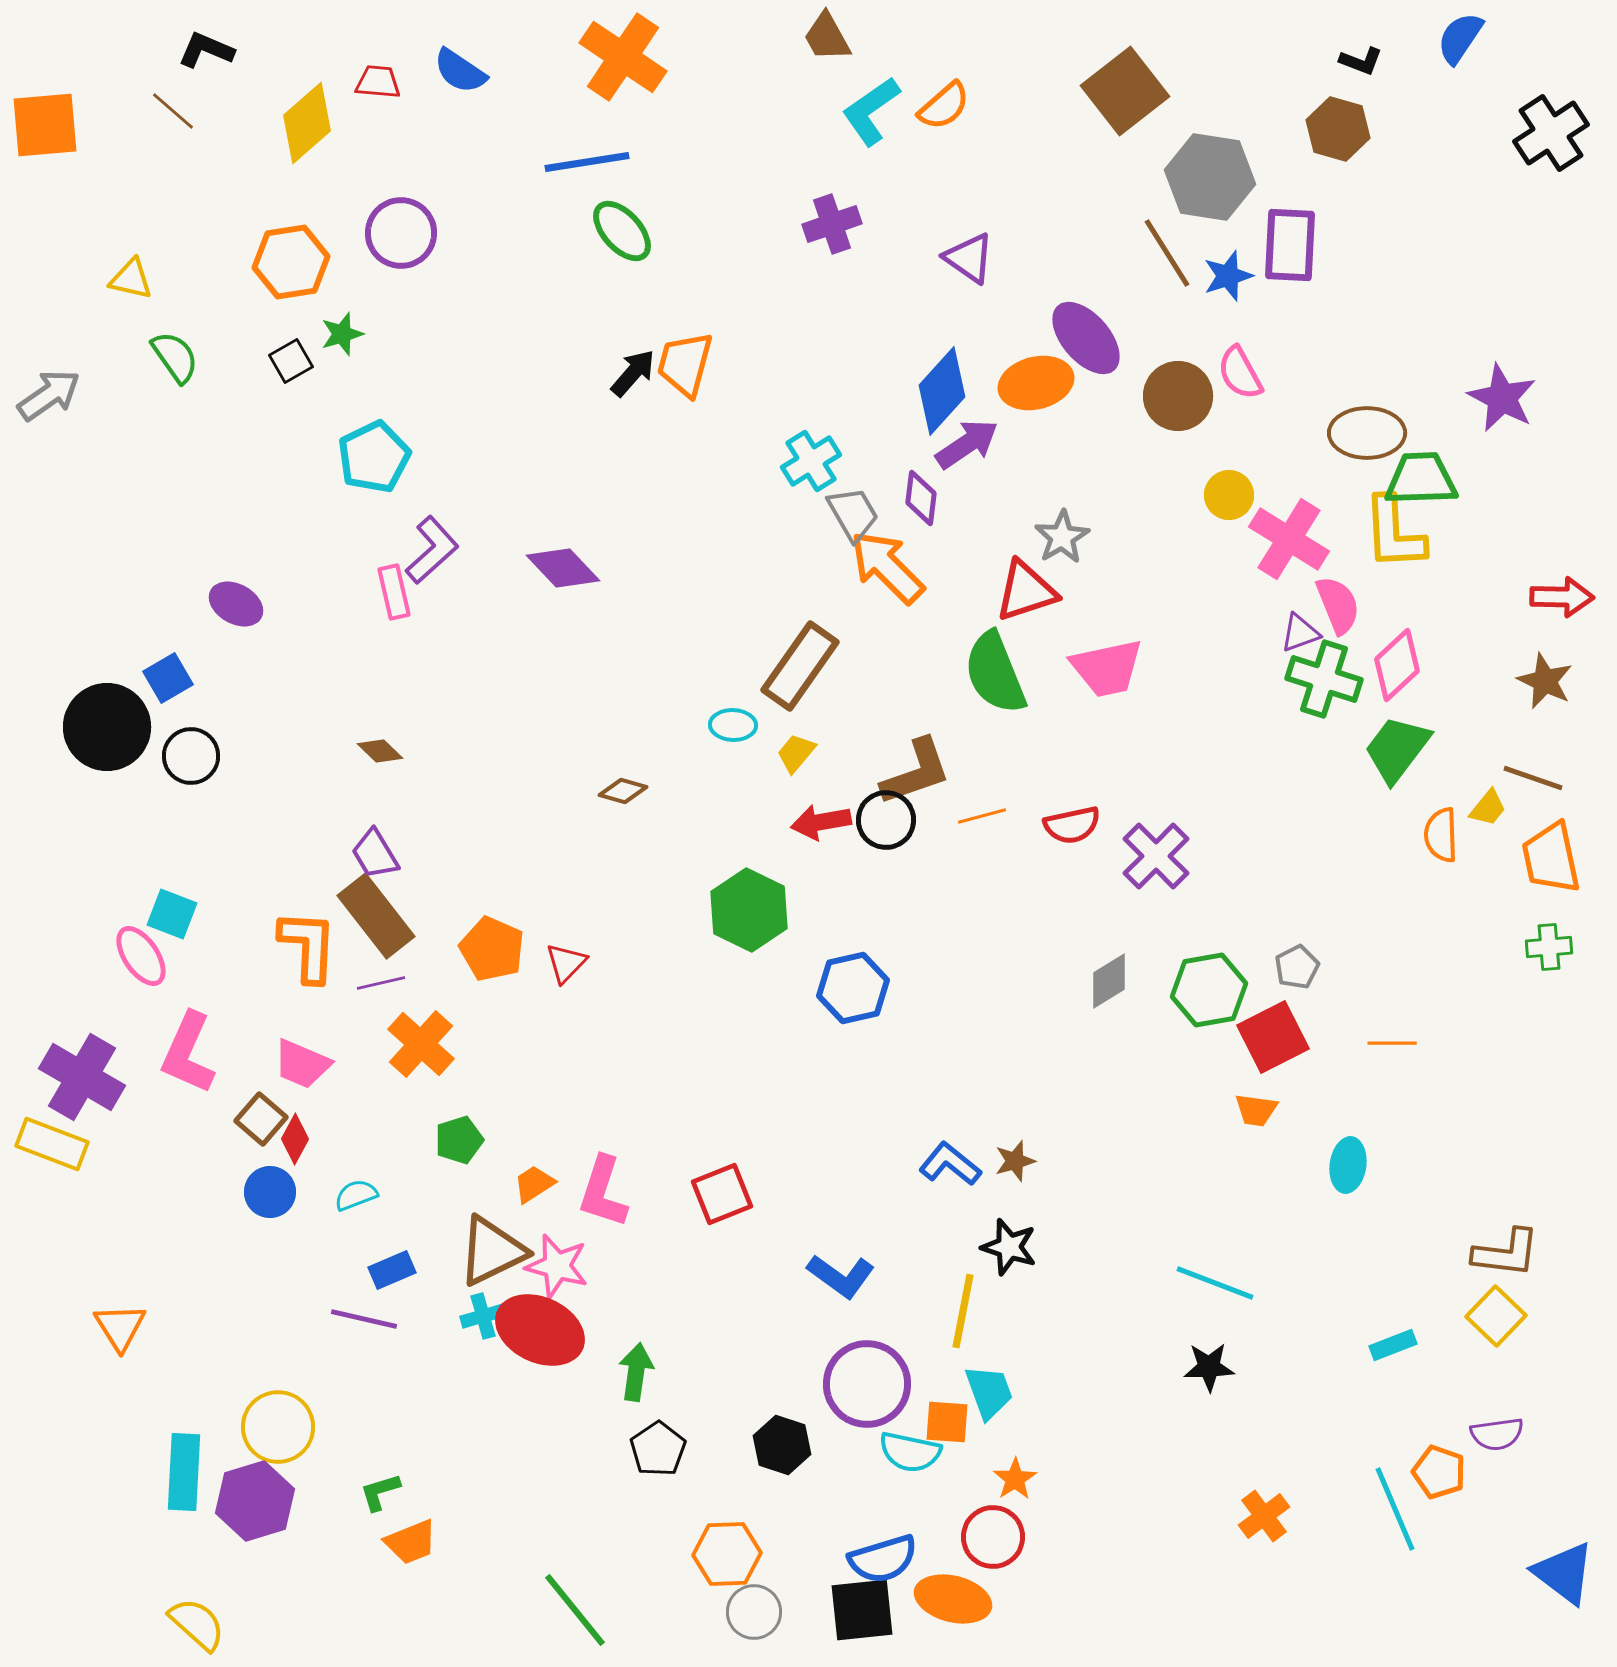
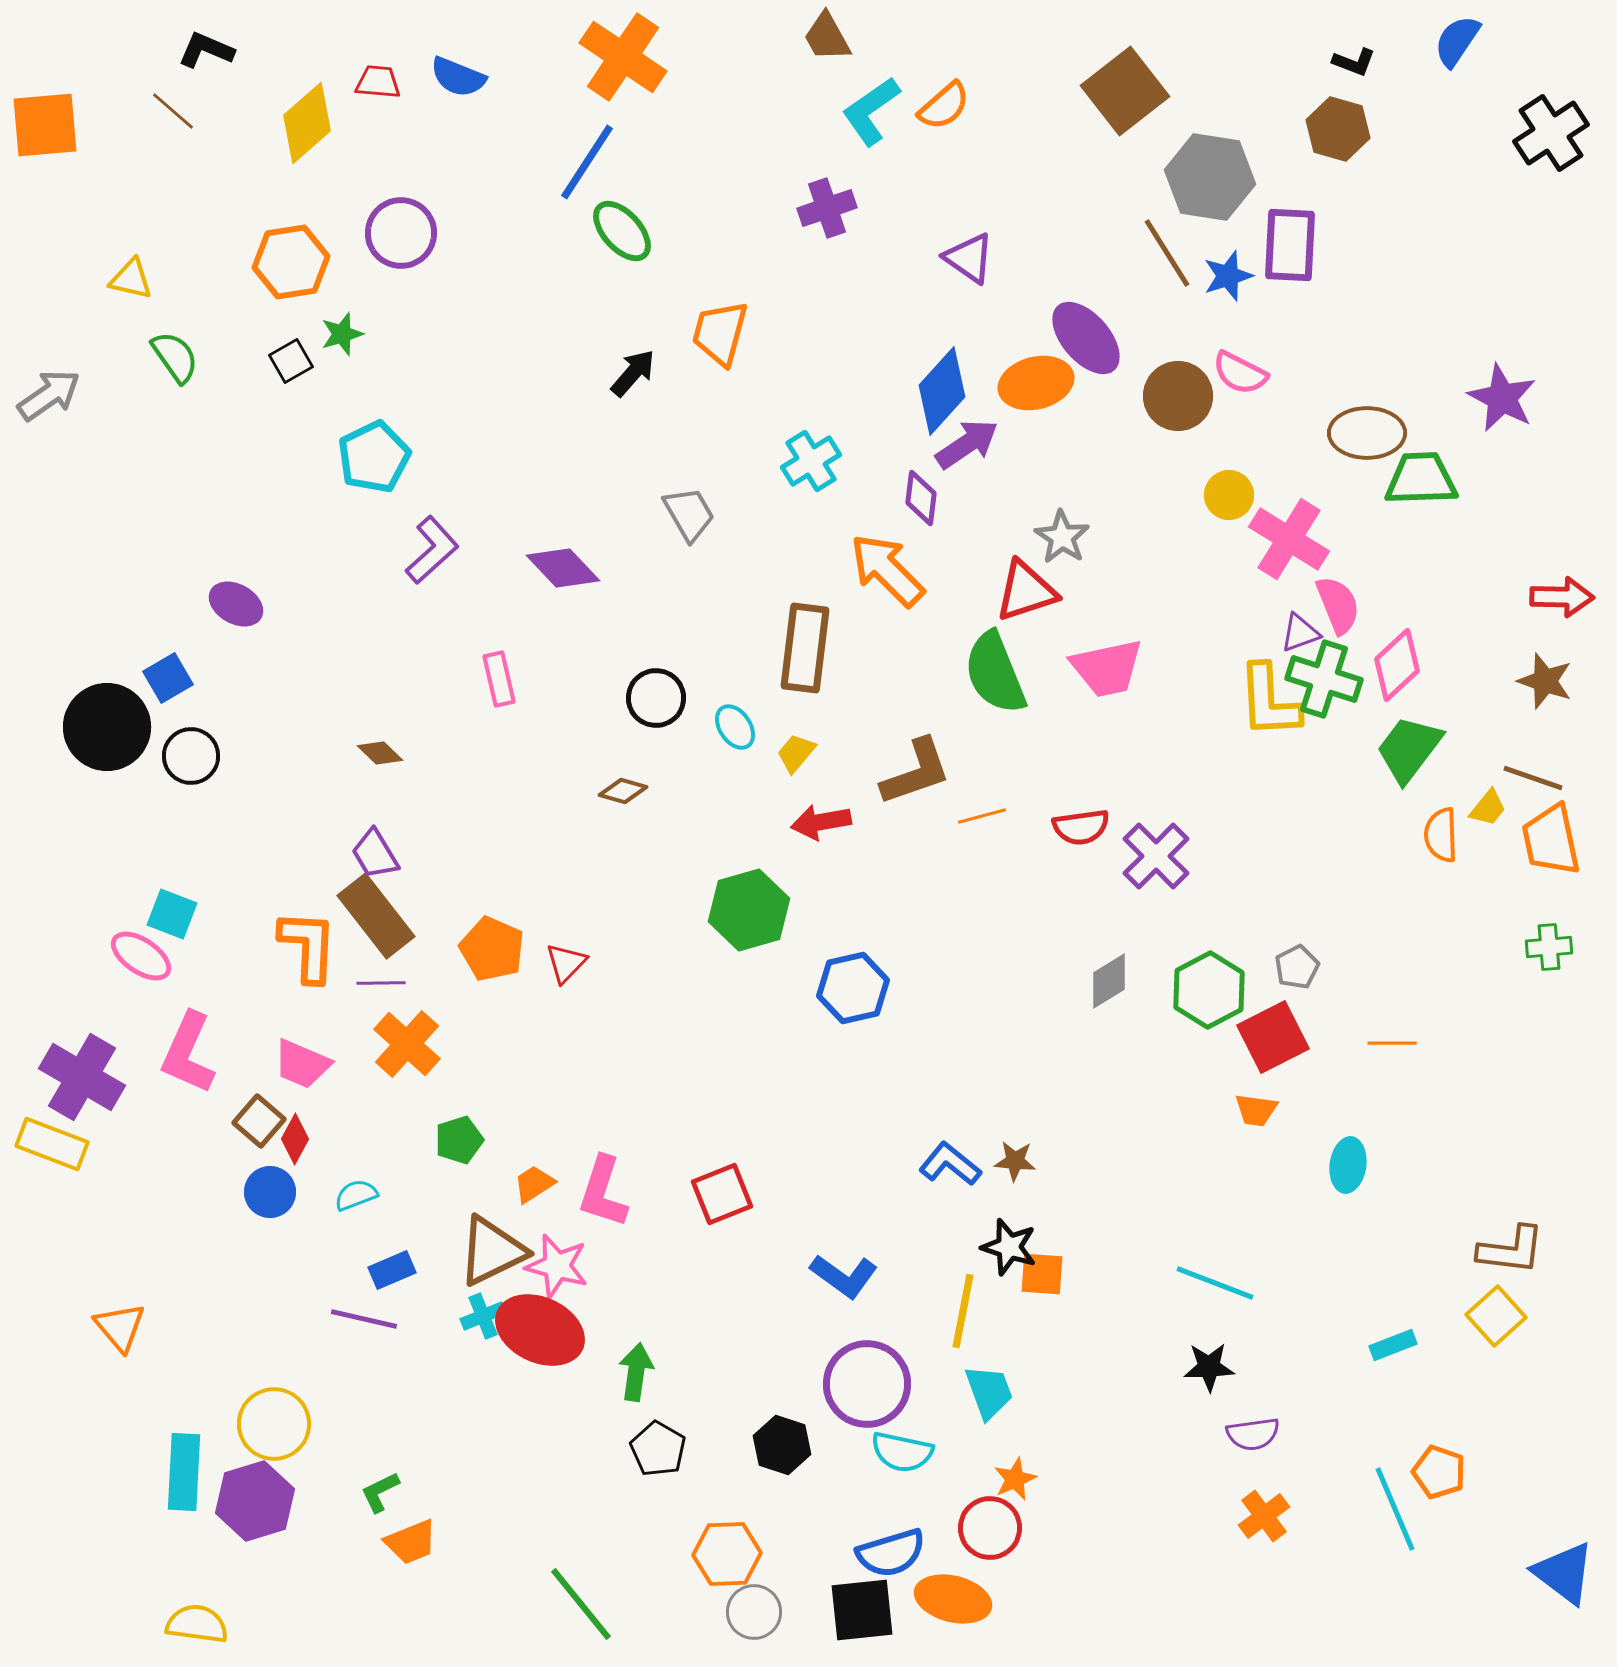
blue semicircle at (1460, 38): moved 3 px left, 3 px down
black L-shape at (1361, 61): moved 7 px left, 1 px down
blue semicircle at (460, 71): moved 2 px left, 6 px down; rotated 12 degrees counterclockwise
blue line at (587, 162): rotated 48 degrees counterclockwise
purple cross at (832, 224): moved 5 px left, 16 px up
orange trapezoid at (685, 364): moved 35 px right, 31 px up
pink semicircle at (1240, 373): rotated 34 degrees counterclockwise
gray trapezoid at (853, 514): moved 164 px left
yellow L-shape at (1394, 533): moved 125 px left, 168 px down
gray star at (1062, 537): rotated 8 degrees counterclockwise
orange arrow at (887, 567): moved 3 px down
pink rectangle at (394, 592): moved 105 px right, 87 px down
brown rectangle at (800, 666): moved 5 px right, 18 px up; rotated 28 degrees counterclockwise
brown star at (1545, 681): rotated 6 degrees counterclockwise
cyan ellipse at (733, 725): moved 2 px right, 2 px down; rotated 54 degrees clockwise
green trapezoid at (1397, 749): moved 12 px right
brown diamond at (380, 751): moved 2 px down
black circle at (886, 820): moved 230 px left, 122 px up
red semicircle at (1072, 825): moved 9 px right, 2 px down; rotated 4 degrees clockwise
orange trapezoid at (1551, 858): moved 18 px up
green hexagon at (749, 910): rotated 18 degrees clockwise
pink ellipse at (141, 956): rotated 22 degrees counterclockwise
purple line at (381, 983): rotated 12 degrees clockwise
green hexagon at (1209, 990): rotated 18 degrees counterclockwise
orange cross at (421, 1044): moved 14 px left
brown square at (261, 1119): moved 2 px left, 2 px down
brown star at (1015, 1161): rotated 21 degrees clockwise
brown L-shape at (1506, 1253): moved 5 px right, 3 px up
blue L-shape at (841, 1276): moved 3 px right
cyan cross at (483, 1316): rotated 6 degrees counterclockwise
yellow square at (1496, 1316): rotated 4 degrees clockwise
orange triangle at (120, 1327): rotated 8 degrees counterclockwise
orange square at (947, 1422): moved 95 px right, 148 px up
yellow circle at (278, 1427): moved 4 px left, 3 px up
purple semicircle at (1497, 1434): moved 244 px left
black pentagon at (658, 1449): rotated 8 degrees counterclockwise
cyan semicircle at (910, 1452): moved 8 px left
orange star at (1015, 1479): rotated 9 degrees clockwise
green L-shape at (380, 1492): rotated 9 degrees counterclockwise
red circle at (993, 1537): moved 3 px left, 9 px up
blue semicircle at (883, 1559): moved 8 px right, 6 px up
green line at (575, 1610): moved 6 px right, 6 px up
yellow semicircle at (197, 1624): rotated 34 degrees counterclockwise
